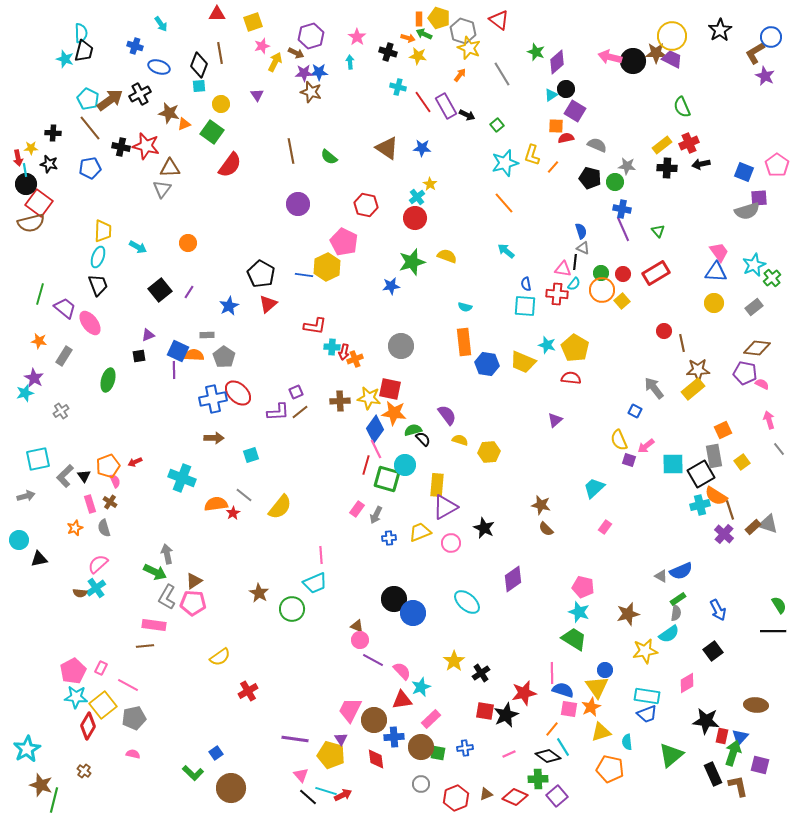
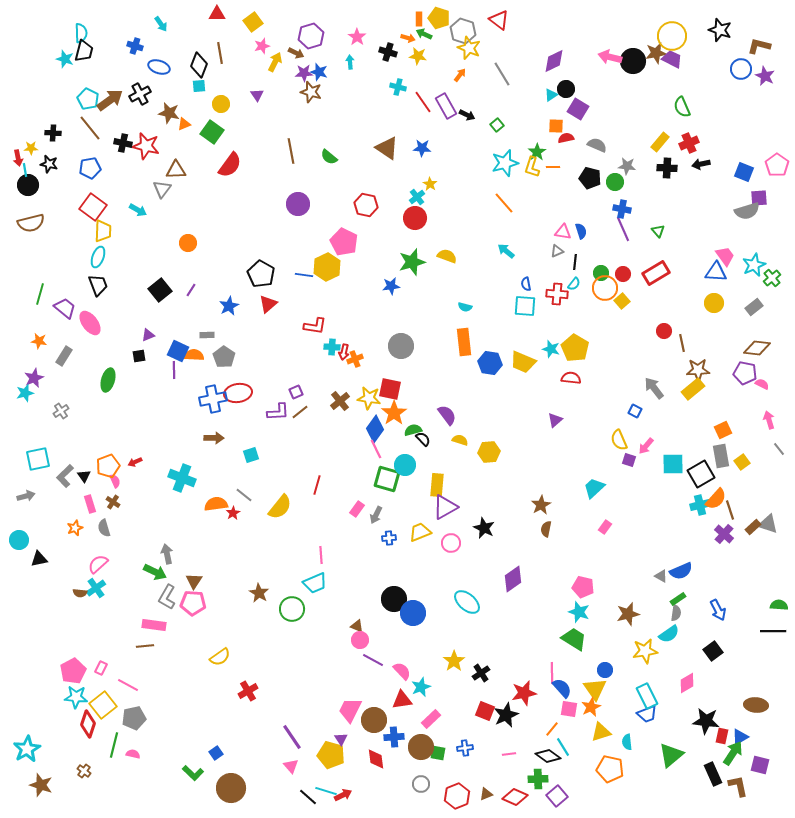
yellow square at (253, 22): rotated 18 degrees counterclockwise
black star at (720, 30): rotated 20 degrees counterclockwise
blue circle at (771, 37): moved 30 px left, 32 px down
green star at (536, 52): moved 1 px right, 100 px down; rotated 18 degrees clockwise
brown star at (656, 53): rotated 10 degrees counterclockwise
brown L-shape at (755, 53): moved 4 px right, 7 px up; rotated 45 degrees clockwise
purple diamond at (557, 62): moved 3 px left, 1 px up; rotated 15 degrees clockwise
blue star at (319, 72): rotated 18 degrees clockwise
purple square at (575, 111): moved 3 px right, 2 px up
yellow rectangle at (662, 145): moved 2 px left, 3 px up; rotated 12 degrees counterclockwise
black cross at (121, 147): moved 2 px right, 4 px up
yellow L-shape at (532, 155): moved 12 px down
orange line at (553, 167): rotated 48 degrees clockwise
brown triangle at (170, 168): moved 6 px right, 2 px down
black circle at (26, 184): moved 2 px right, 1 px down
red square at (39, 203): moved 54 px right, 4 px down
cyan arrow at (138, 247): moved 37 px up
gray triangle at (583, 248): moved 26 px left, 3 px down; rotated 48 degrees counterclockwise
pink trapezoid at (719, 252): moved 6 px right, 4 px down
pink triangle at (563, 269): moved 37 px up
orange circle at (602, 290): moved 3 px right, 2 px up
purple line at (189, 292): moved 2 px right, 2 px up
cyan star at (547, 345): moved 4 px right, 4 px down
blue hexagon at (487, 364): moved 3 px right, 1 px up
purple star at (34, 378): rotated 18 degrees clockwise
red ellipse at (238, 393): rotated 52 degrees counterclockwise
brown cross at (340, 401): rotated 36 degrees counterclockwise
orange star at (394, 413): rotated 30 degrees clockwise
pink arrow at (646, 446): rotated 12 degrees counterclockwise
gray rectangle at (714, 456): moved 7 px right
red line at (366, 465): moved 49 px left, 20 px down
orange semicircle at (716, 496): moved 3 px down; rotated 80 degrees counterclockwise
brown cross at (110, 502): moved 3 px right
brown star at (541, 505): rotated 30 degrees clockwise
brown semicircle at (546, 529): rotated 56 degrees clockwise
brown triangle at (194, 581): rotated 24 degrees counterclockwise
green semicircle at (779, 605): rotated 54 degrees counterclockwise
yellow triangle at (597, 687): moved 2 px left, 2 px down
blue semicircle at (563, 690): moved 1 px left, 2 px up; rotated 30 degrees clockwise
cyan rectangle at (647, 696): rotated 55 degrees clockwise
red square at (485, 711): rotated 12 degrees clockwise
red diamond at (88, 726): moved 2 px up; rotated 12 degrees counterclockwise
blue triangle at (740, 737): rotated 18 degrees clockwise
purple line at (295, 739): moved 3 px left, 2 px up; rotated 48 degrees clockwise
green arrow at (733, 753): rotated 15 degrees clockwise
pink line at (509, 754): rotated 16 degrees clockwise
pink triangle at (301, 775): moved 10 px left, 9 px up
red hexagon at (456, 798): moved 1 px right, 2 px up
green line at (54, 800): moved 60 px right, 55 px up
